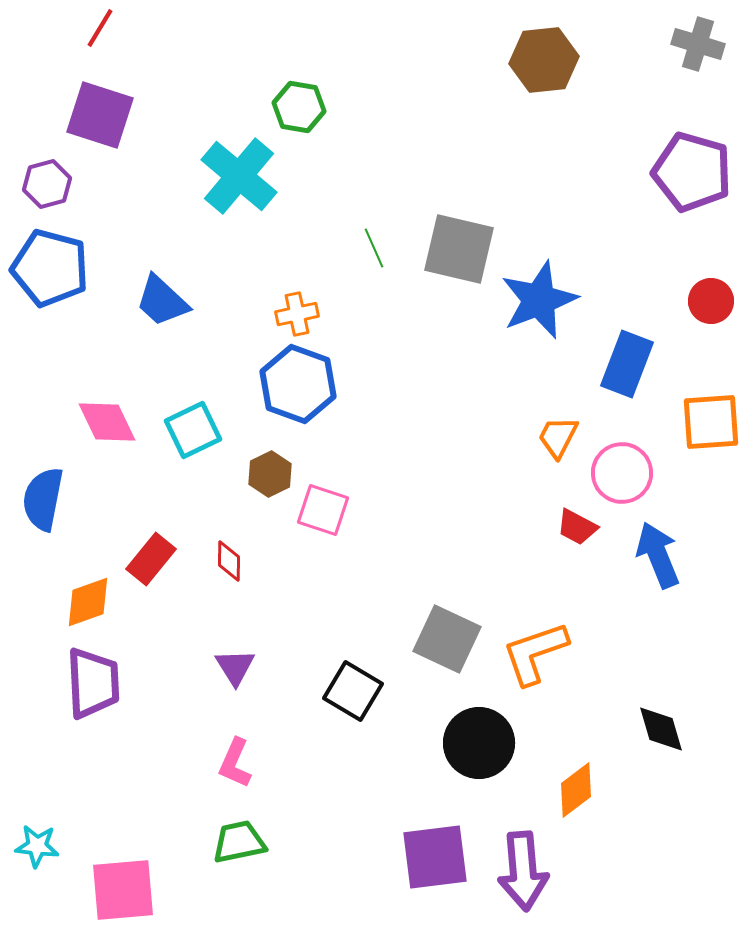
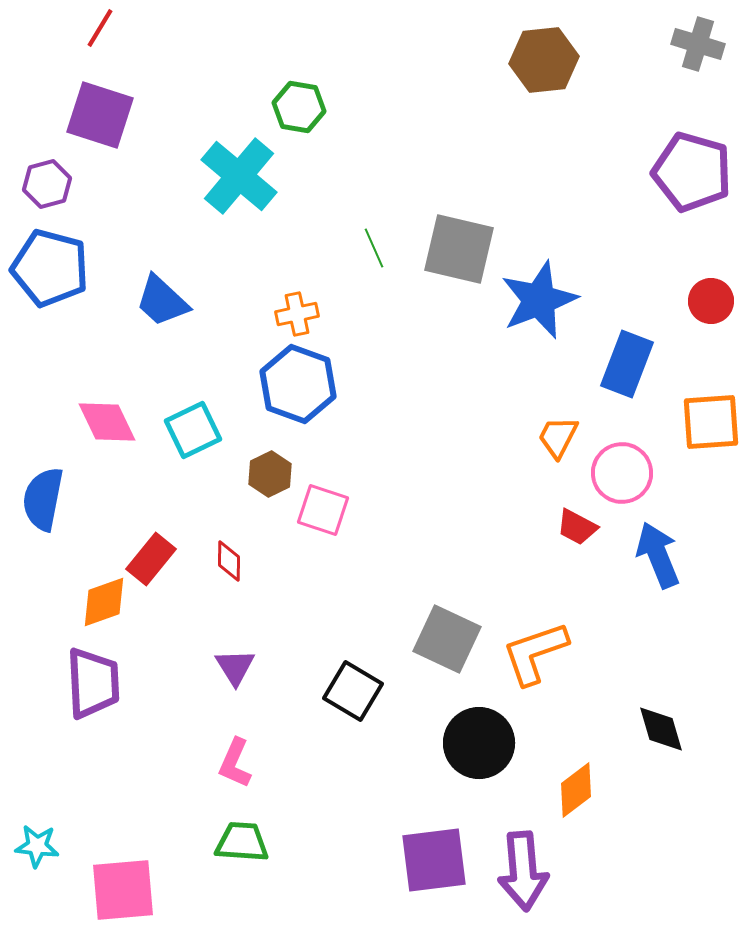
orange diamond at (88, 602): moved 16 px right
green trapezoid at (239, 842): moved 3 px right; rotated 16 degrees clockwise
purple square at (435, 857): moved 1 px left, 3 px down
